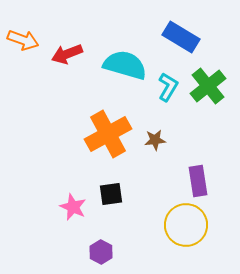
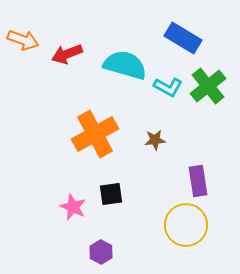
blue rectangle: moved 2 px right, 1 px down
cyan L-shape: rotated 88 degrees clockwise
orange cross: moved 13 px left
